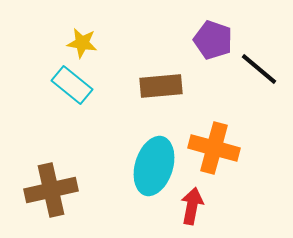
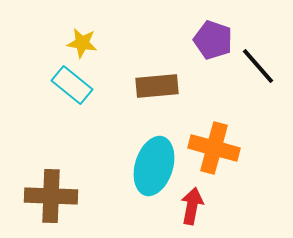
black line: moved 1 px left, 3 px up; rotated 9 degrees clockwise
brown rectangle: moved 4 px left
brown cross: moved 6 px down; rotated 15 degrees clockwise
